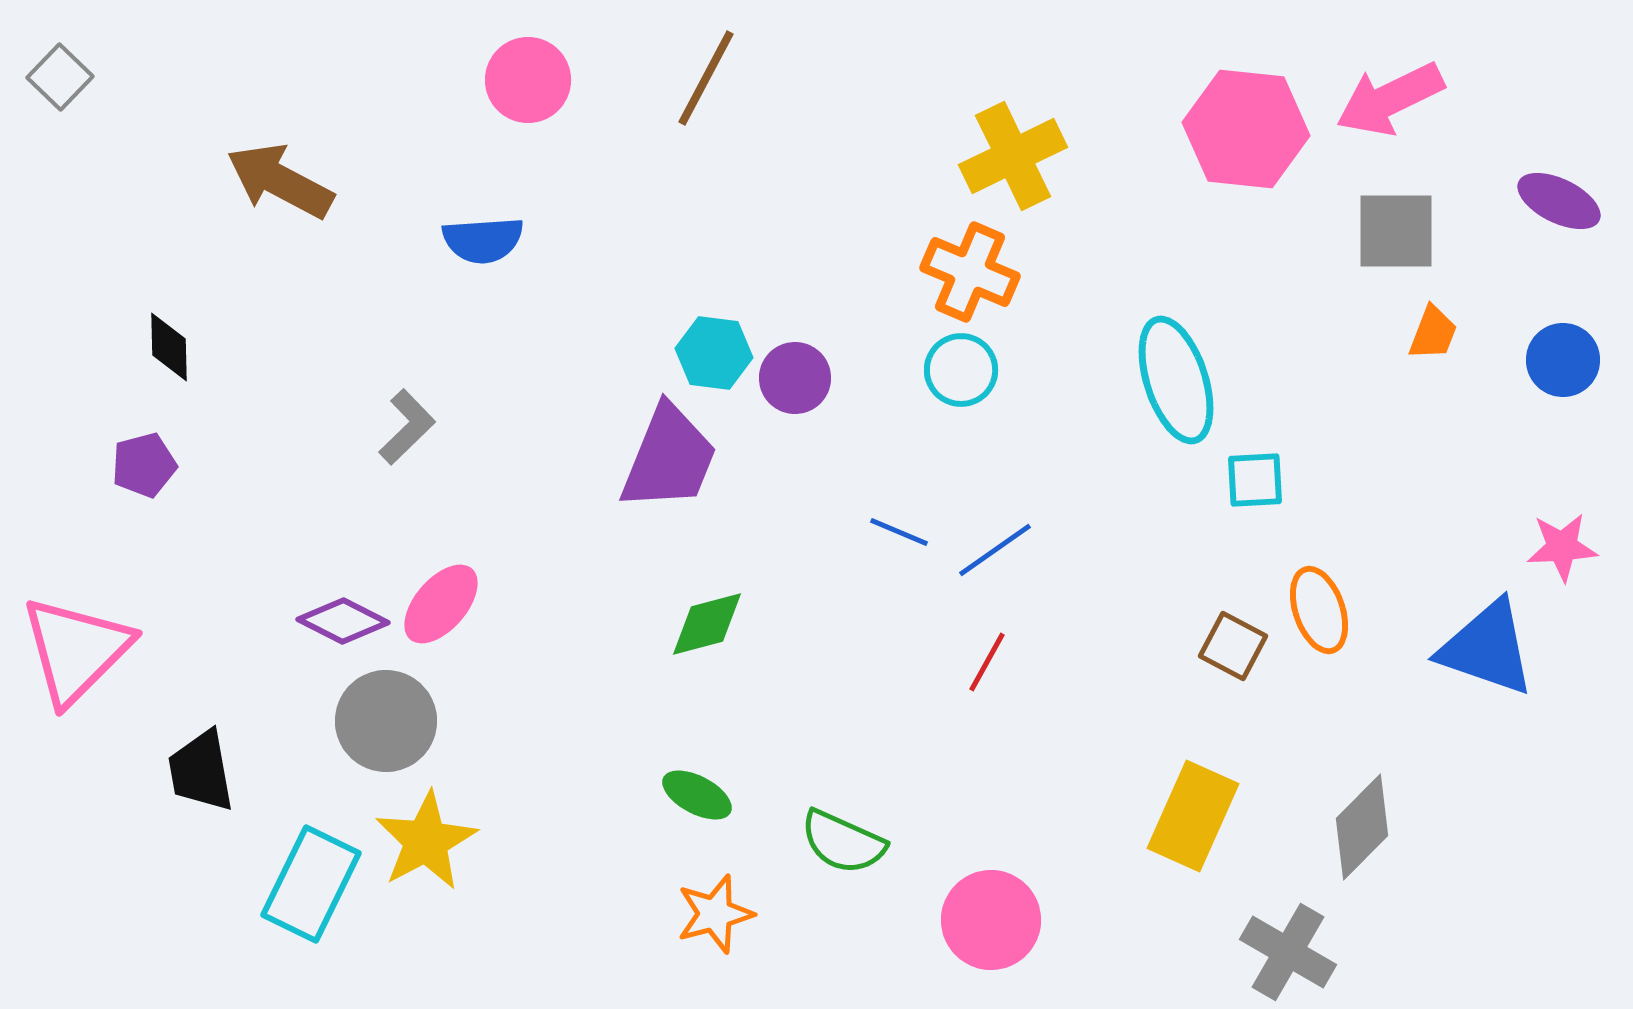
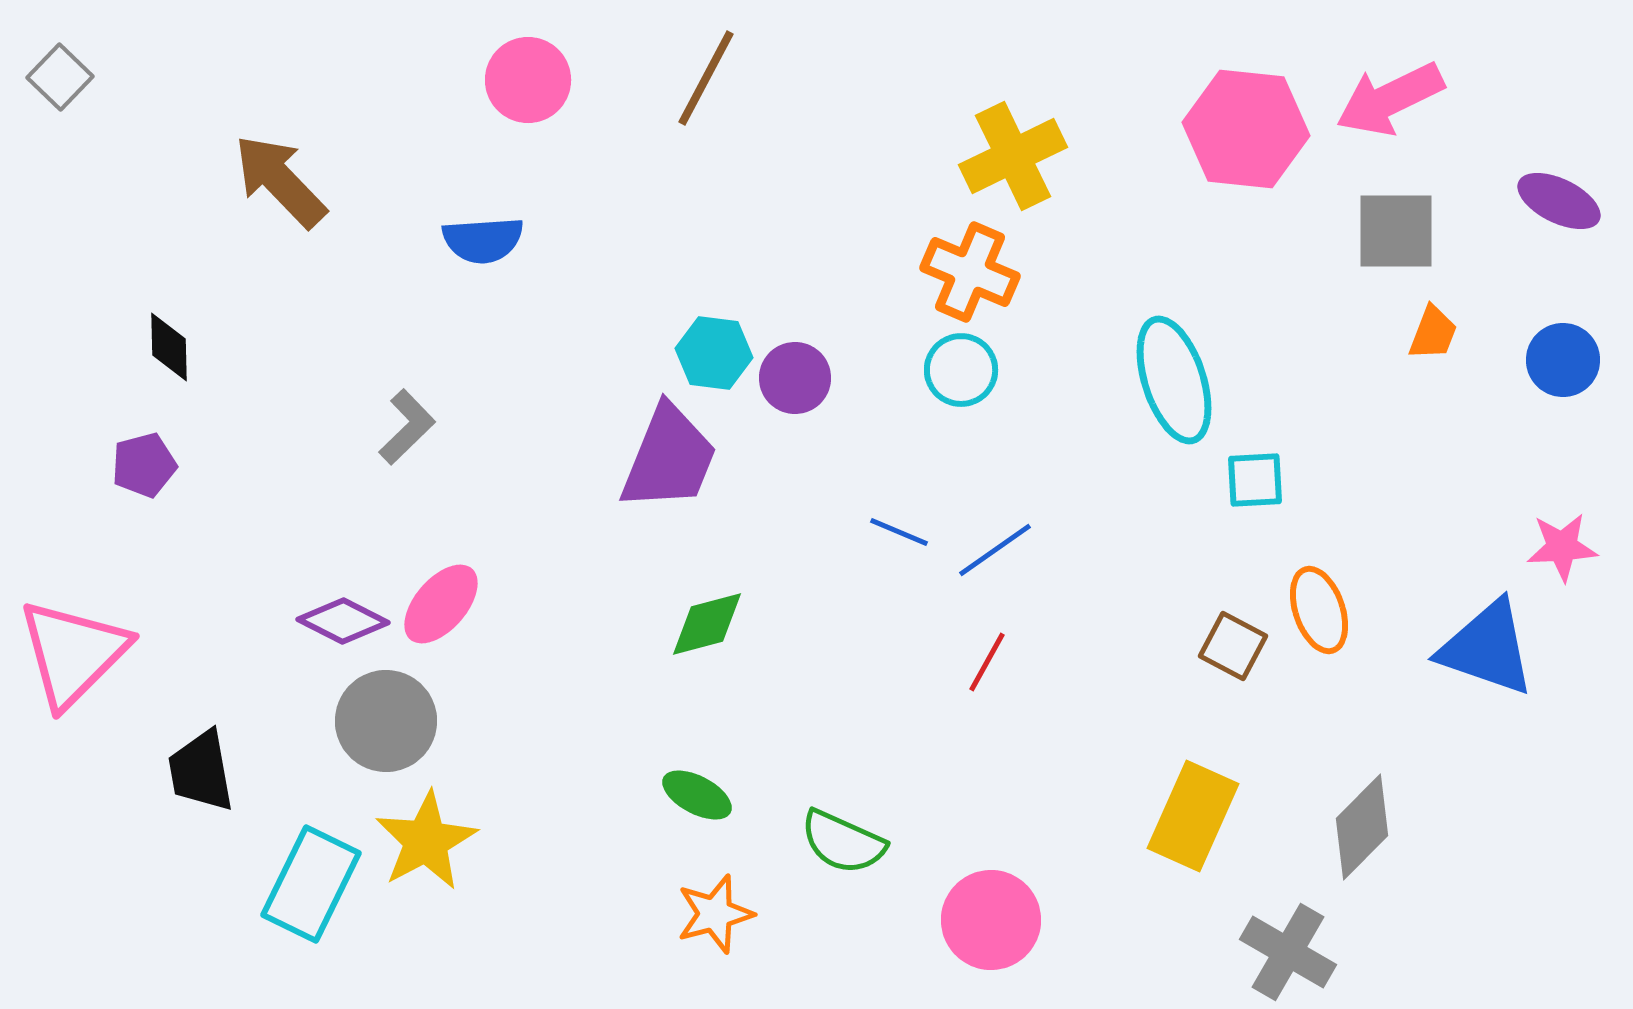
brown arrow at (280, 181): rotated 18 degrees clockwise
cyan ellipse at (1176, 380): moved 2 px left
pink triangle at (76, 650): moved 3 px left, 3 px down
